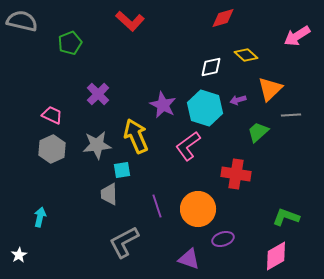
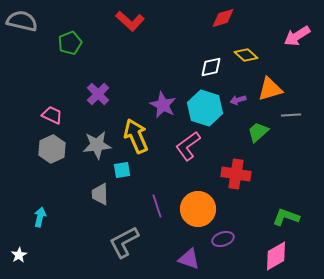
orange triangle: rotated 28 degrees clockwise
gray trapezoid: moved 9 px left
